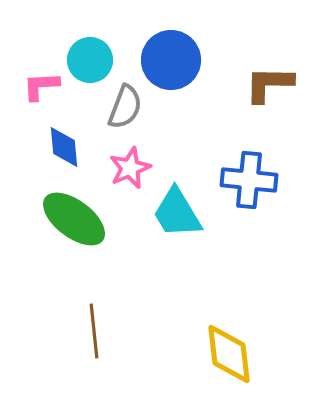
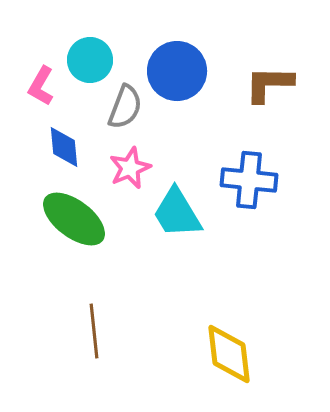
blue circle: moved 6 px right, 11 px down
pink L-shape: rotated 57 degrees counterclockwise
